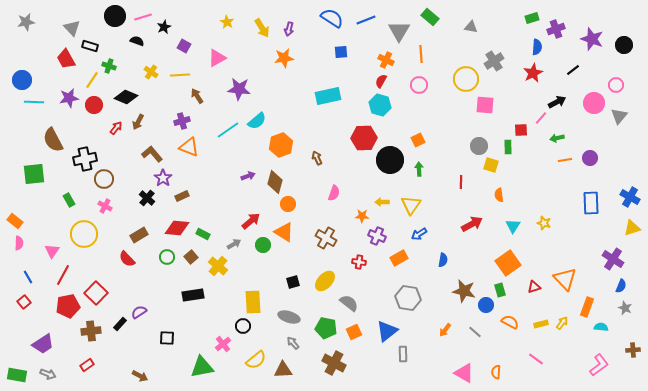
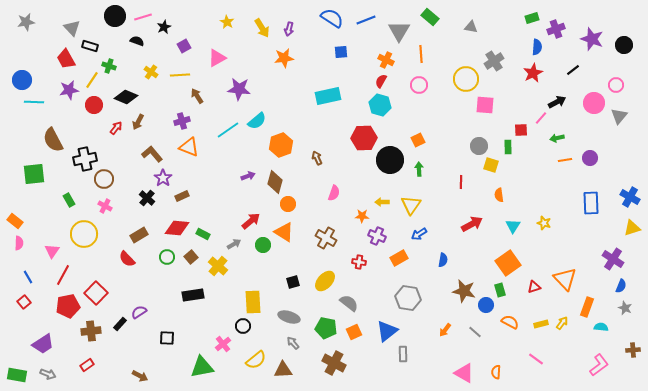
purple square at (184, 46): rotated 32 degrees clockwise
purple star at (69, 98): moved 8 px up
